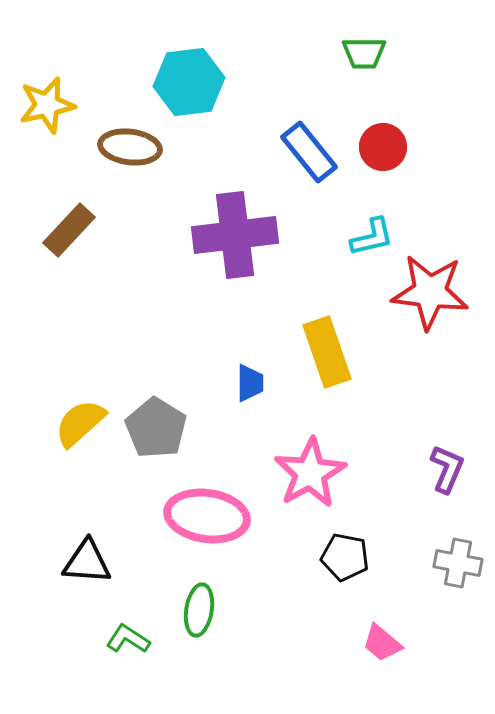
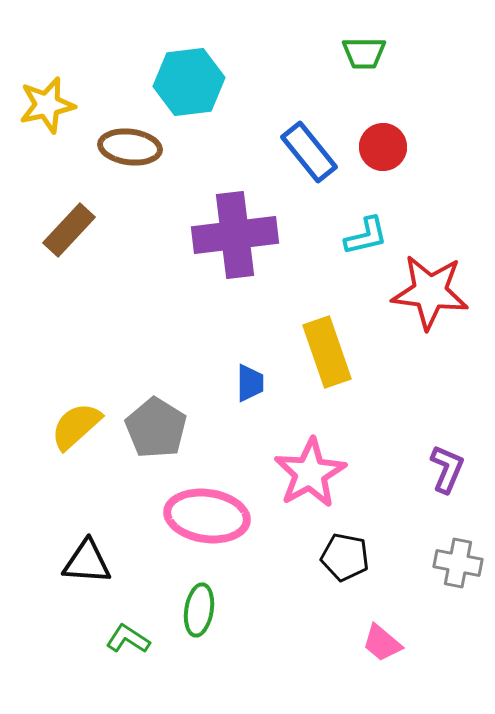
cyan L-shape: moved 6 px left, 1 px up
yellow semicircle: moved 4 px left, 3 px down
